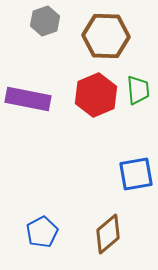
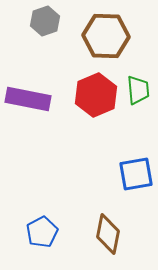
brown diamond: rotated 39 degrees counterclockwise
